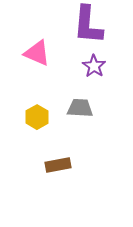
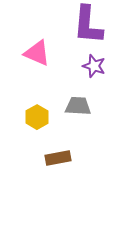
purple star: rotated 15 degrees counterclockwise
gray trapezoid: moved 2 px left, 2 px up
brown rectangle: moved 7 px up
